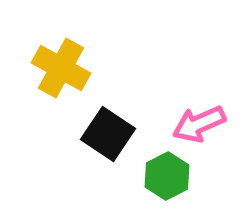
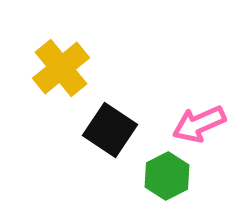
yellow cross: rotated 22 degrees clockwise
black square: moved 2 px right, 4 px up
